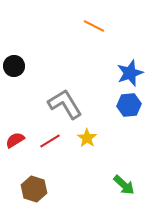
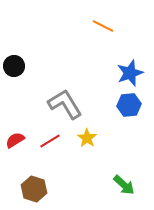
orange line: moved 9 px right
